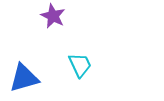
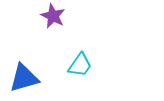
cyan trapezoid: rotated 60 degrees clockwise
